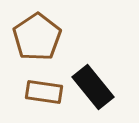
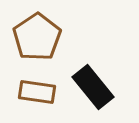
brown rectangle: moved 7 px left
